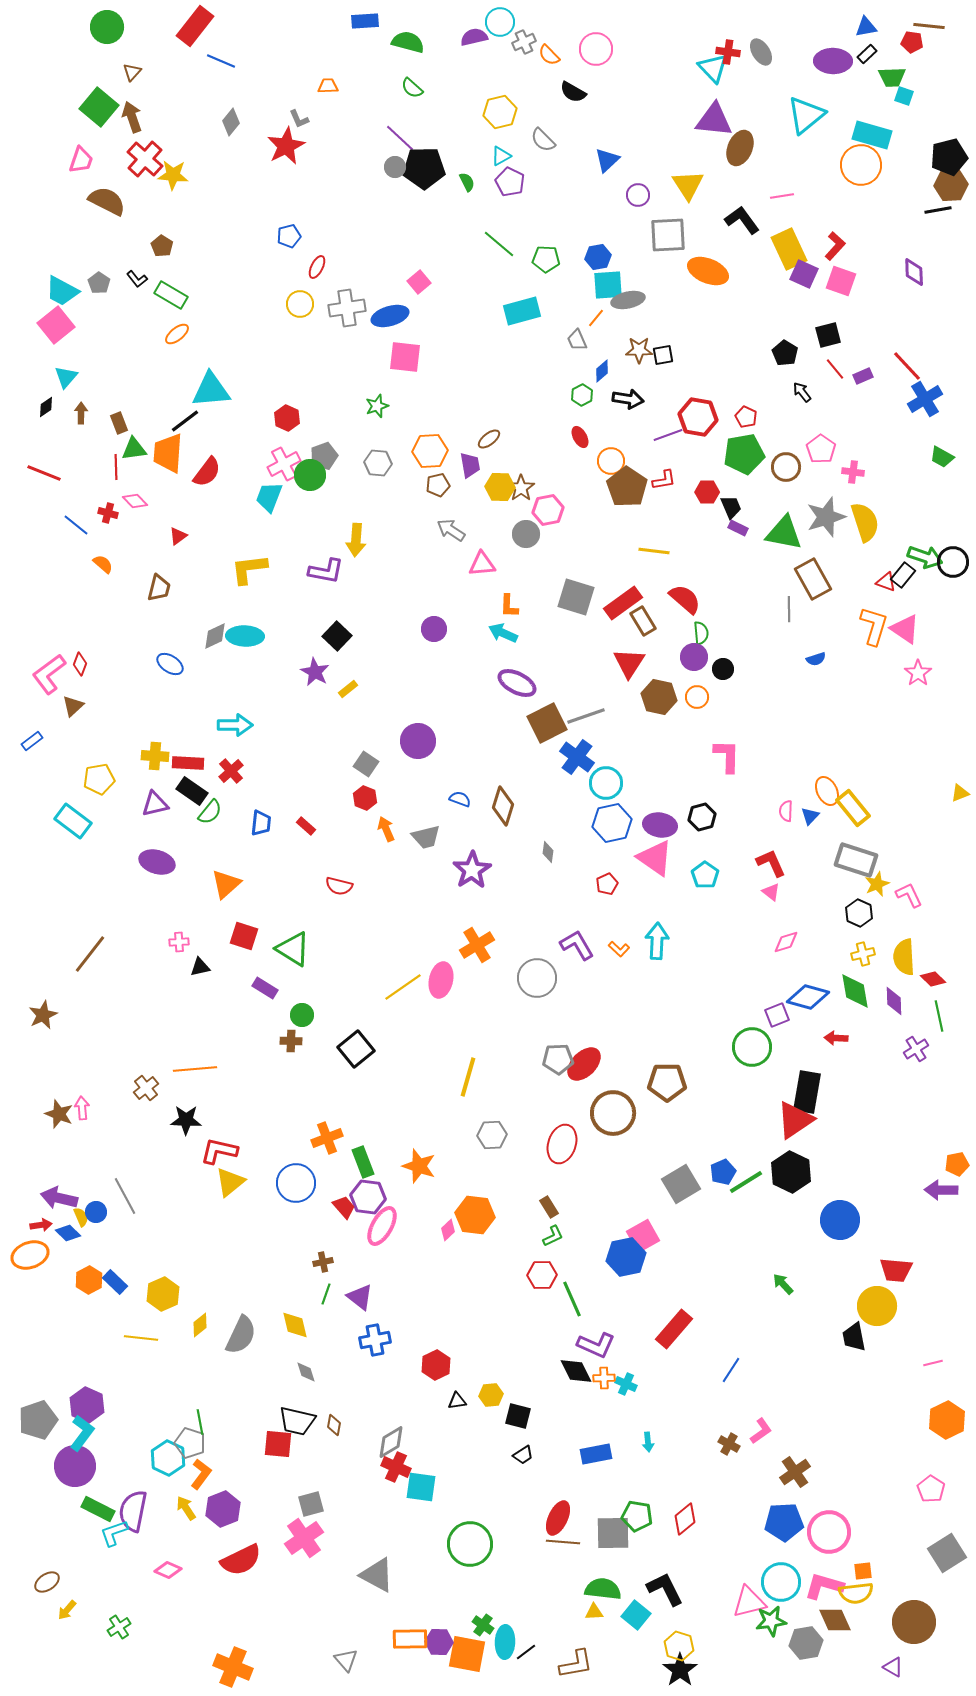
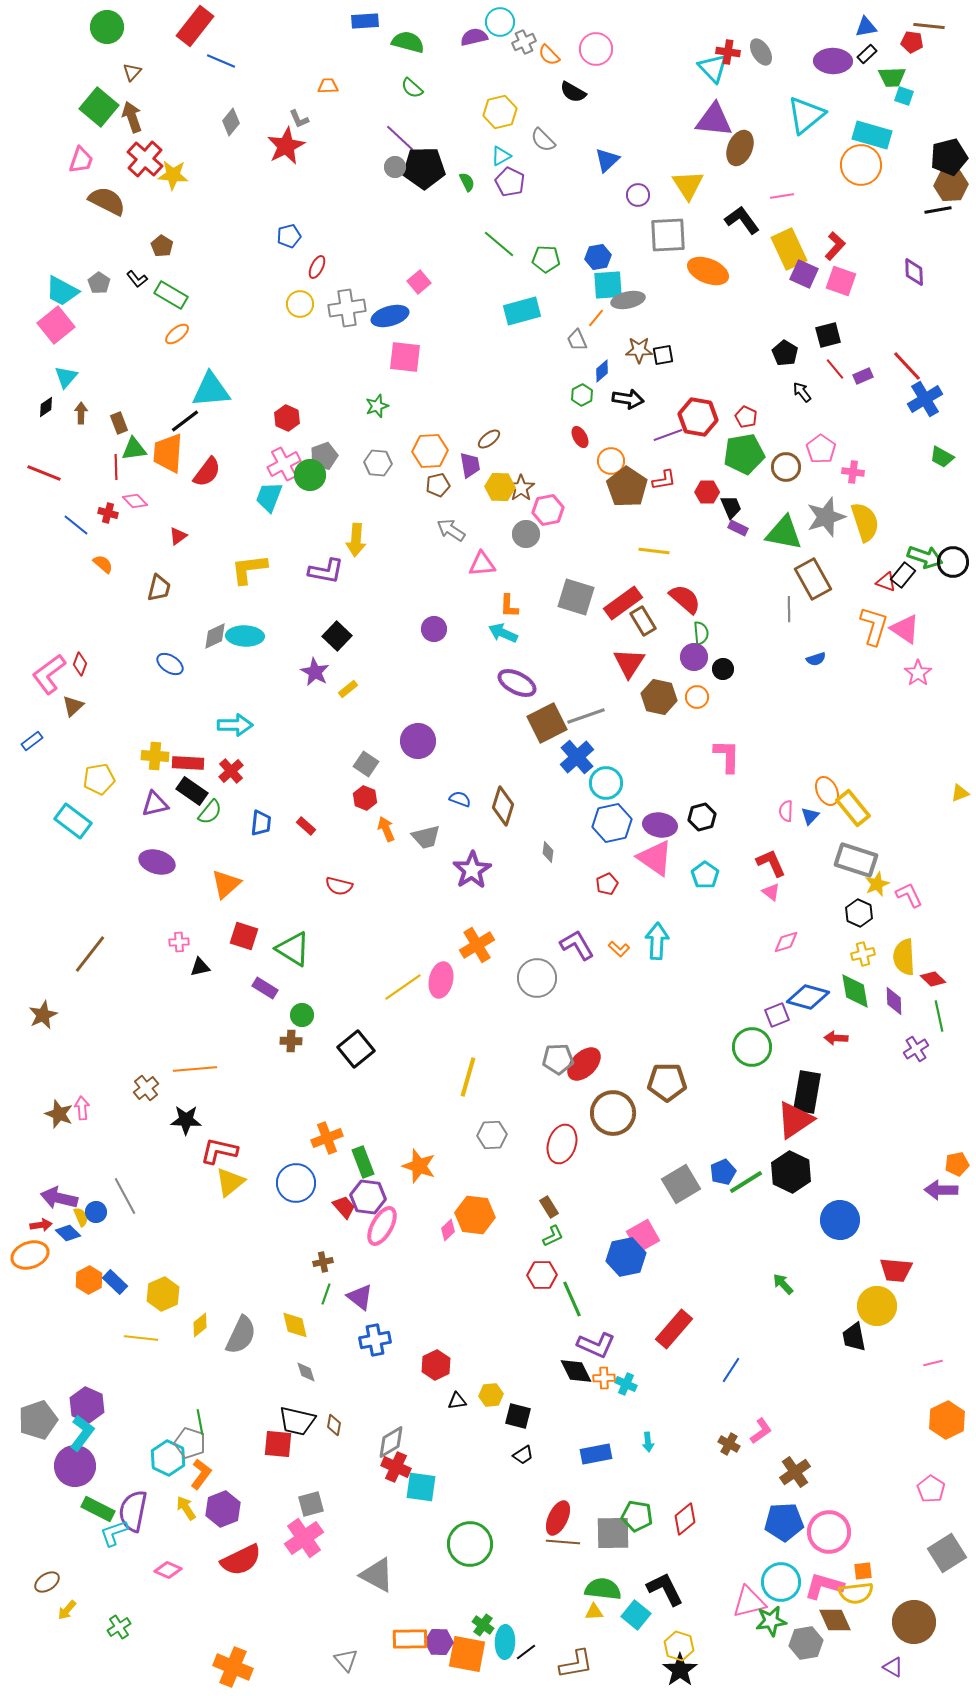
blue cross at (577, 757): rotated 12 degrees clockwise
